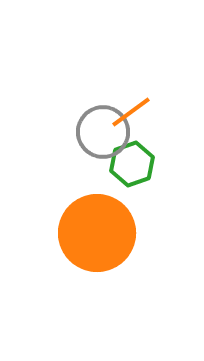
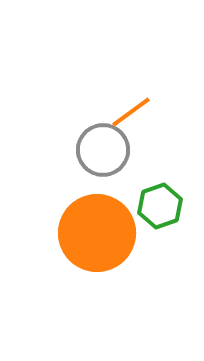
gray circle: moved 18 px down
green hexagon: moved 28 px right, 42 px down
